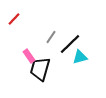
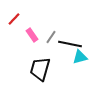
black line: rotated 55 degrees clockwise
pink rectangle: moved 3 px right, 21 px up
